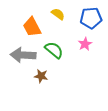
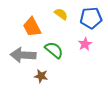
yellow semicircle: moved 3 px right
